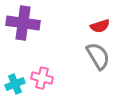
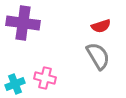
red semicircle: moved 1 px right
pink cross: moved 3 px right
